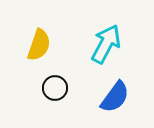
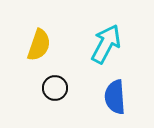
blue semicircle: rotated 140 degrees clockwise
